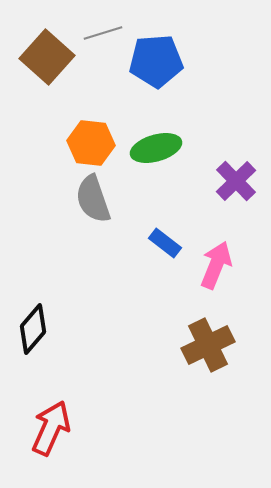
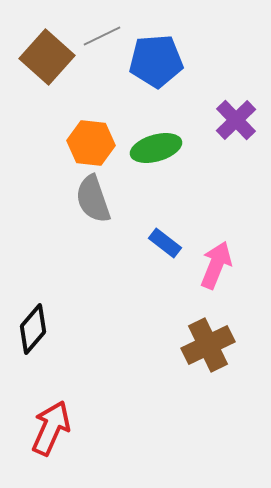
gray line: moved 1 px left, 3 px down; rotated 9 degrees counterclockwise
purple cross: moved 61 px up
